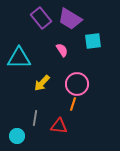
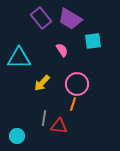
gray line: moved 9 px right
